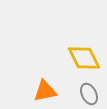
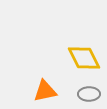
gray ellipse: rotated 65 degrees counterclockwise
